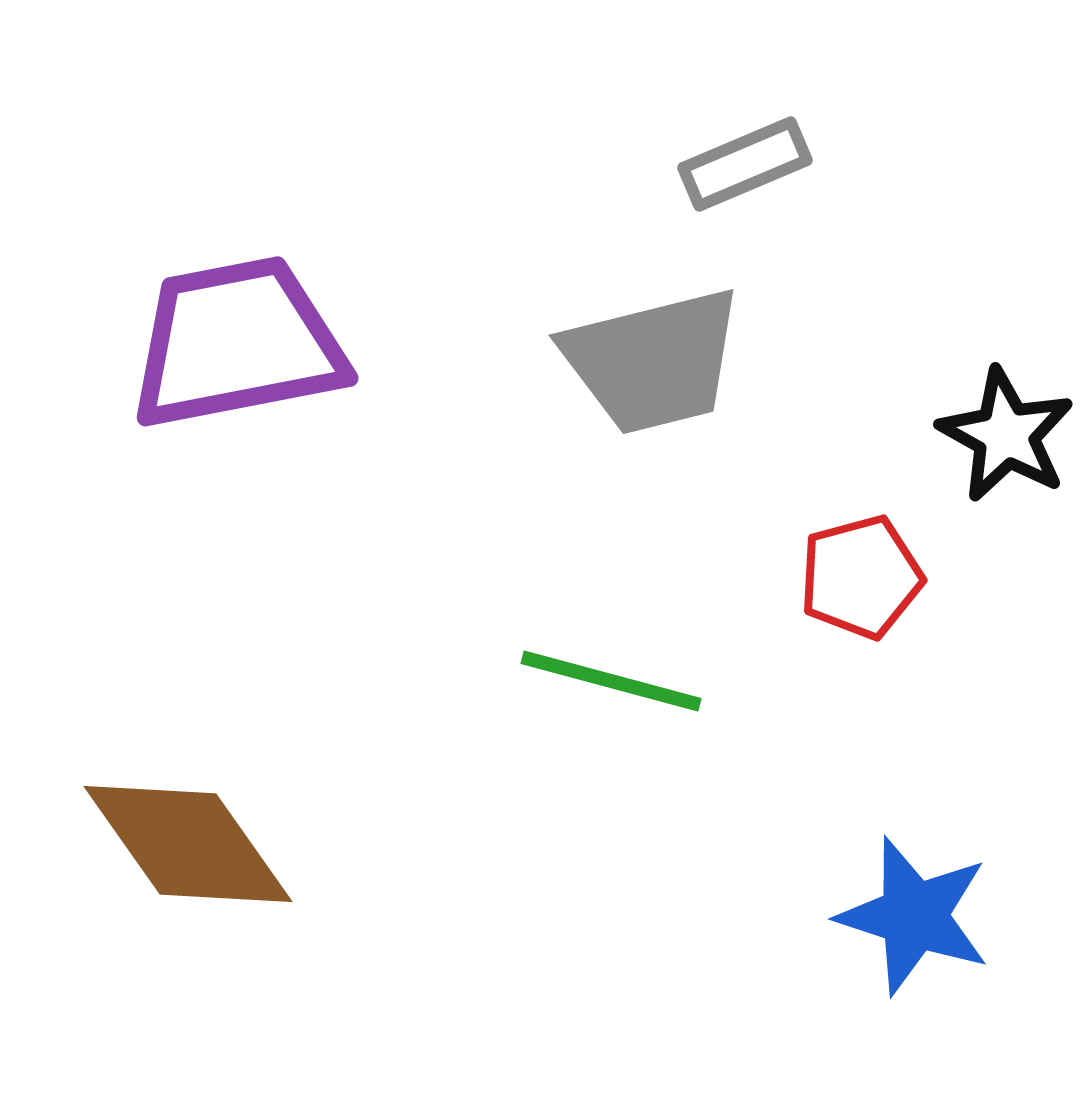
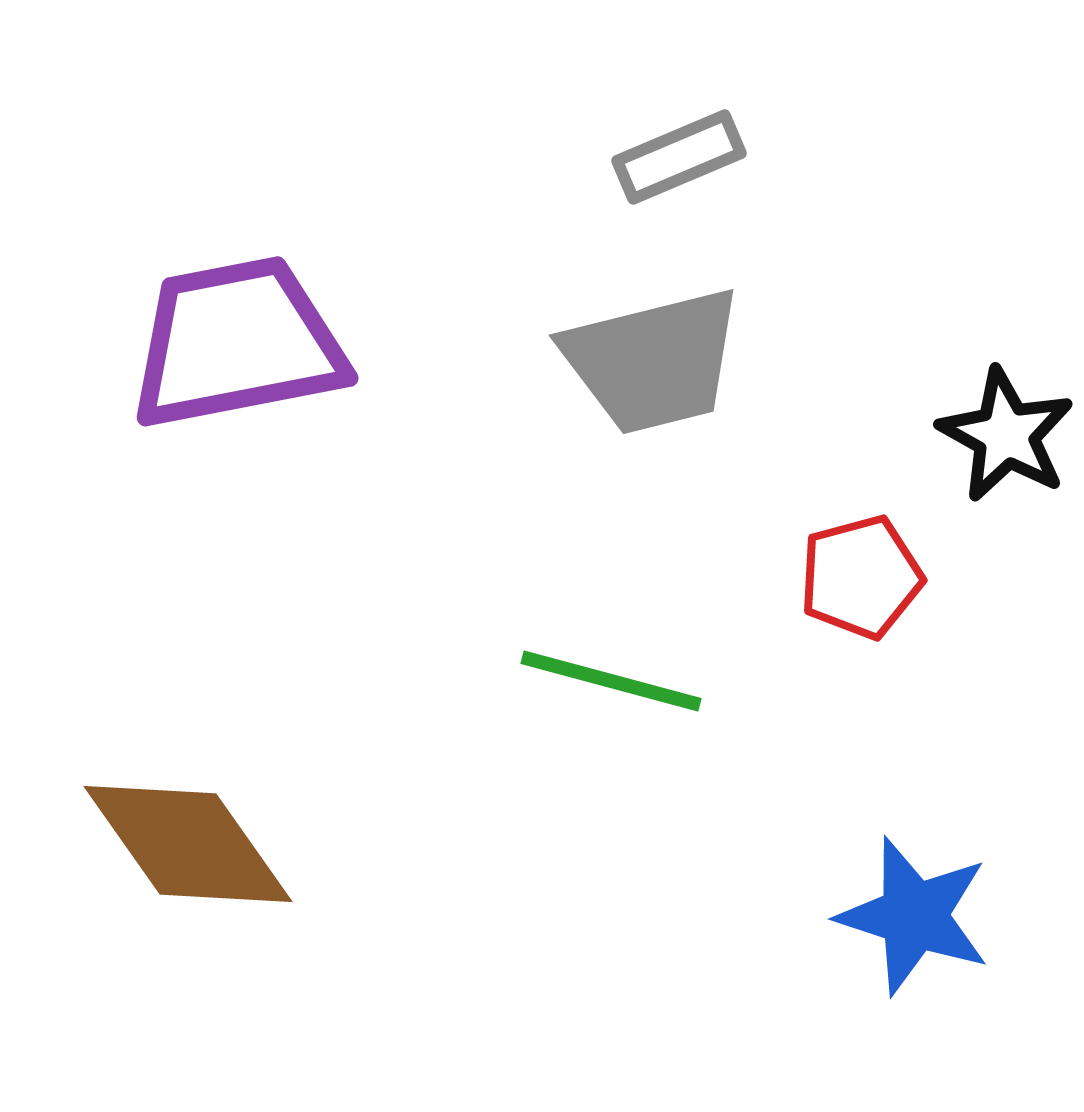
gray rectangle: moved 66 px left, 7 px up
